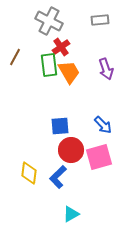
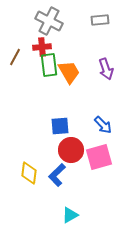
red cross: moved 19 px left; rotated 30 degrees clockwise
blue L-shape: moved 1 px left, 2 px up
cyan triangle: moved 1 px left, 1 px down
